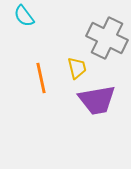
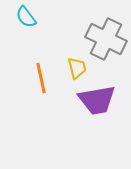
cyan semicircle: moved 2 px right, 1 px down
gray cross: moved 1 px left, 1 px down
